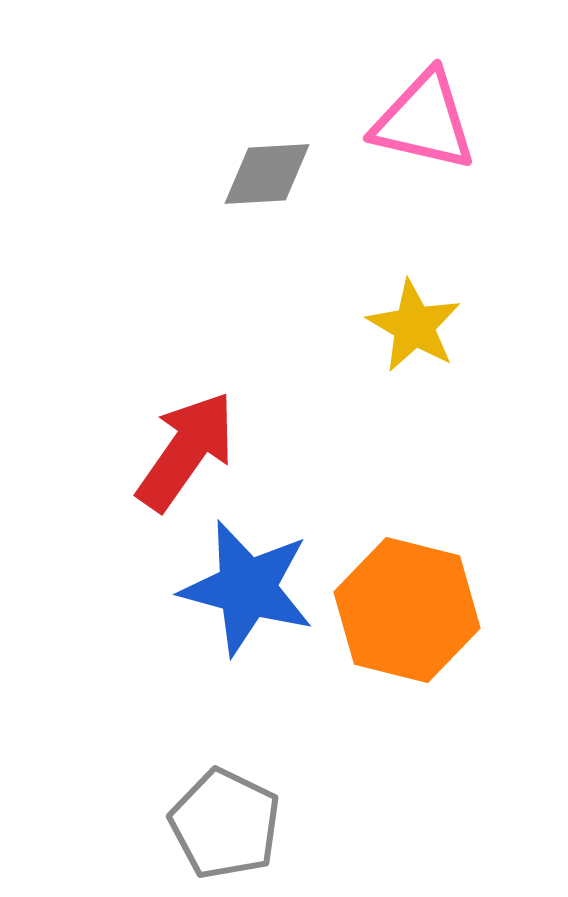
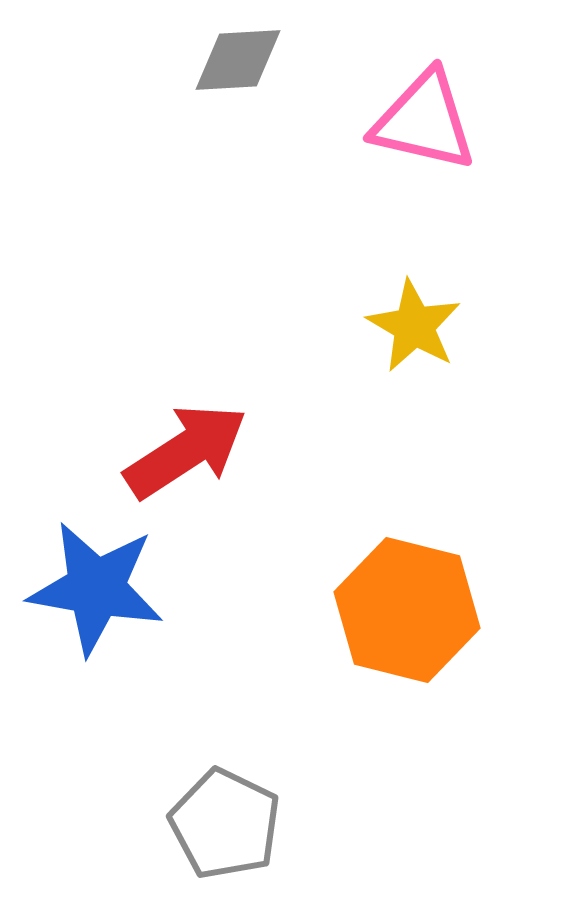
gray diamond: moved 29 px left, 114 px up
red arrow: rotated 22 degrees clockwise
blue star: moved 151 px left; rotated 5 degrees counterclockwise
